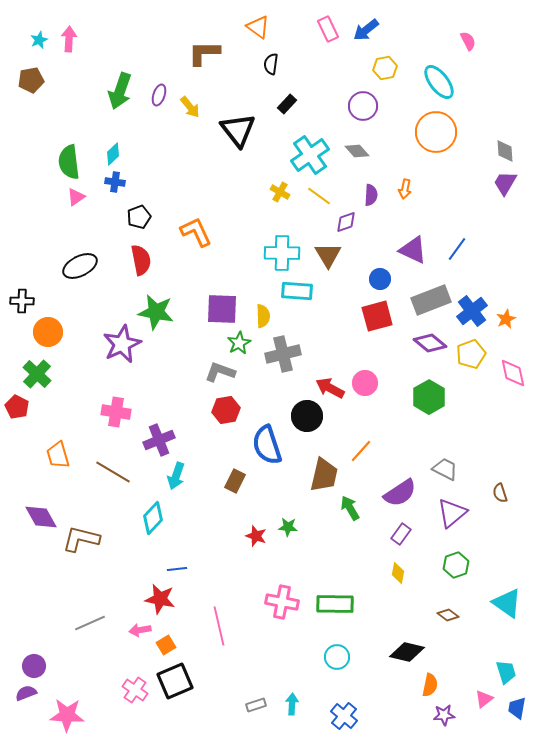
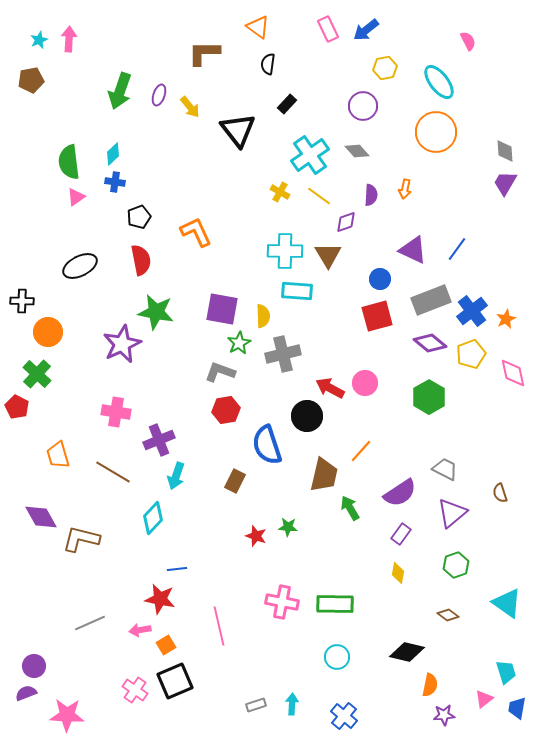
black semicircle at (271, 64): moved 3 px left
cyan cross at (282, 253): moved 3 px right, 2 px up
purple square at (222, 309): rotated 8 degrees clockwise
